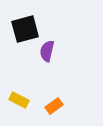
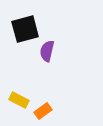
orange rectangle: moved 11 px left, 5 px down
